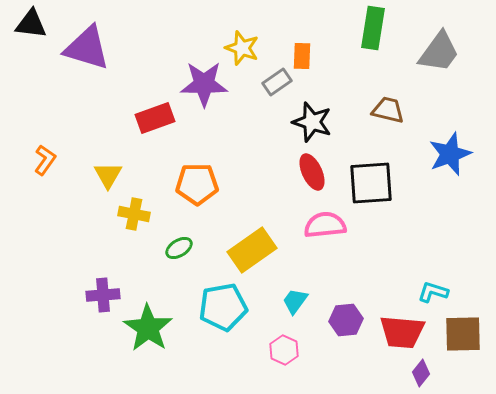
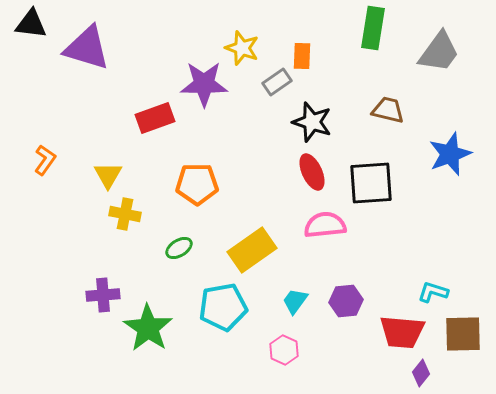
yellow cross: moved 9 px left
purple hexagon: moved 19 px up
